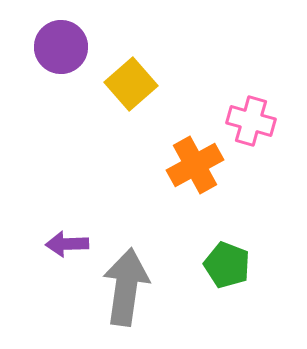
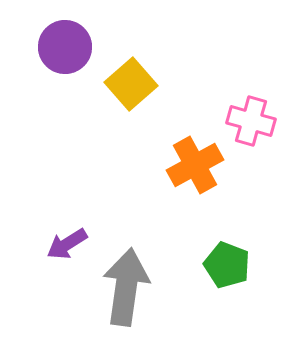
purple circle: moved 4 px right
purple arrow: rotated 30 degrees counterclockwise
